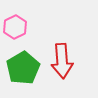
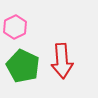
green pentagon: moved 2 px up; rotated 16 degrees counterclockwise
